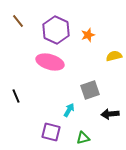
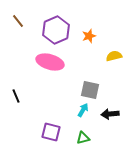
purple hexagon: rotated 12 degrees clockwise
orange star: moved 1 px right, 1 px down
gray square: rotated 30 degrees clockwise
cyan arrow: moved 14 px right
